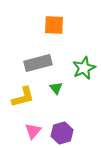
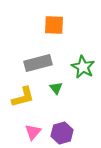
green star: moved 1 px left, 1 px up; rotated 20 degrees counterclockwise
pink triangle: moved 1 px down
